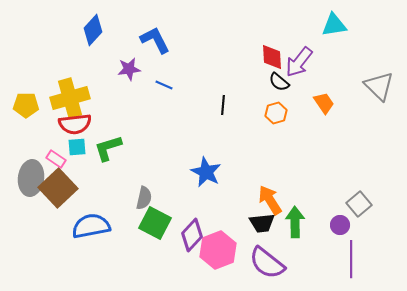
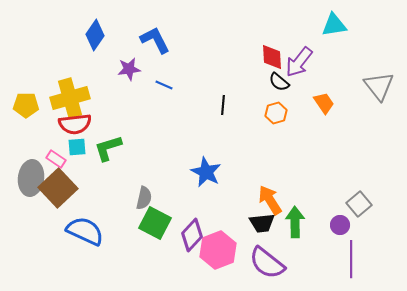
blue diamond: moved 2 px right, 5 px down; rotated 8 degrees counterclockwise
gray triangle: rotated 8 degrees clockwise
blue semicircle: moved 6 px left, 5 px down; rotated 36 degrees clockwise
